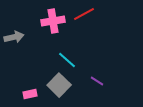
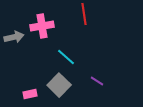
red line: rotated 70 degrees counterclockwise
pink cross: moved 11 px left, 5 px down
cyan line: moved 1 px left, 3 px up
